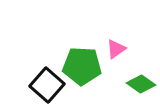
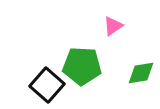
pink triangle: moved 3 px left, 23 px up
green diamond: moved 11 px up; rotated 44 degrees counterclockwise
